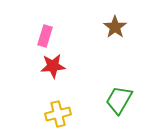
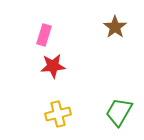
pink rectangle: moved 1 px left, 1 px up
green trapezoid: moved 12 px down
